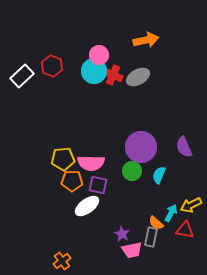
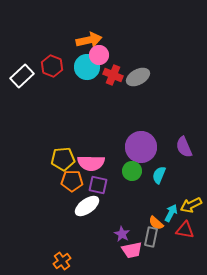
orange arrow: moved 57 px left
cyan circle: moved 7 px left, 4 px up
